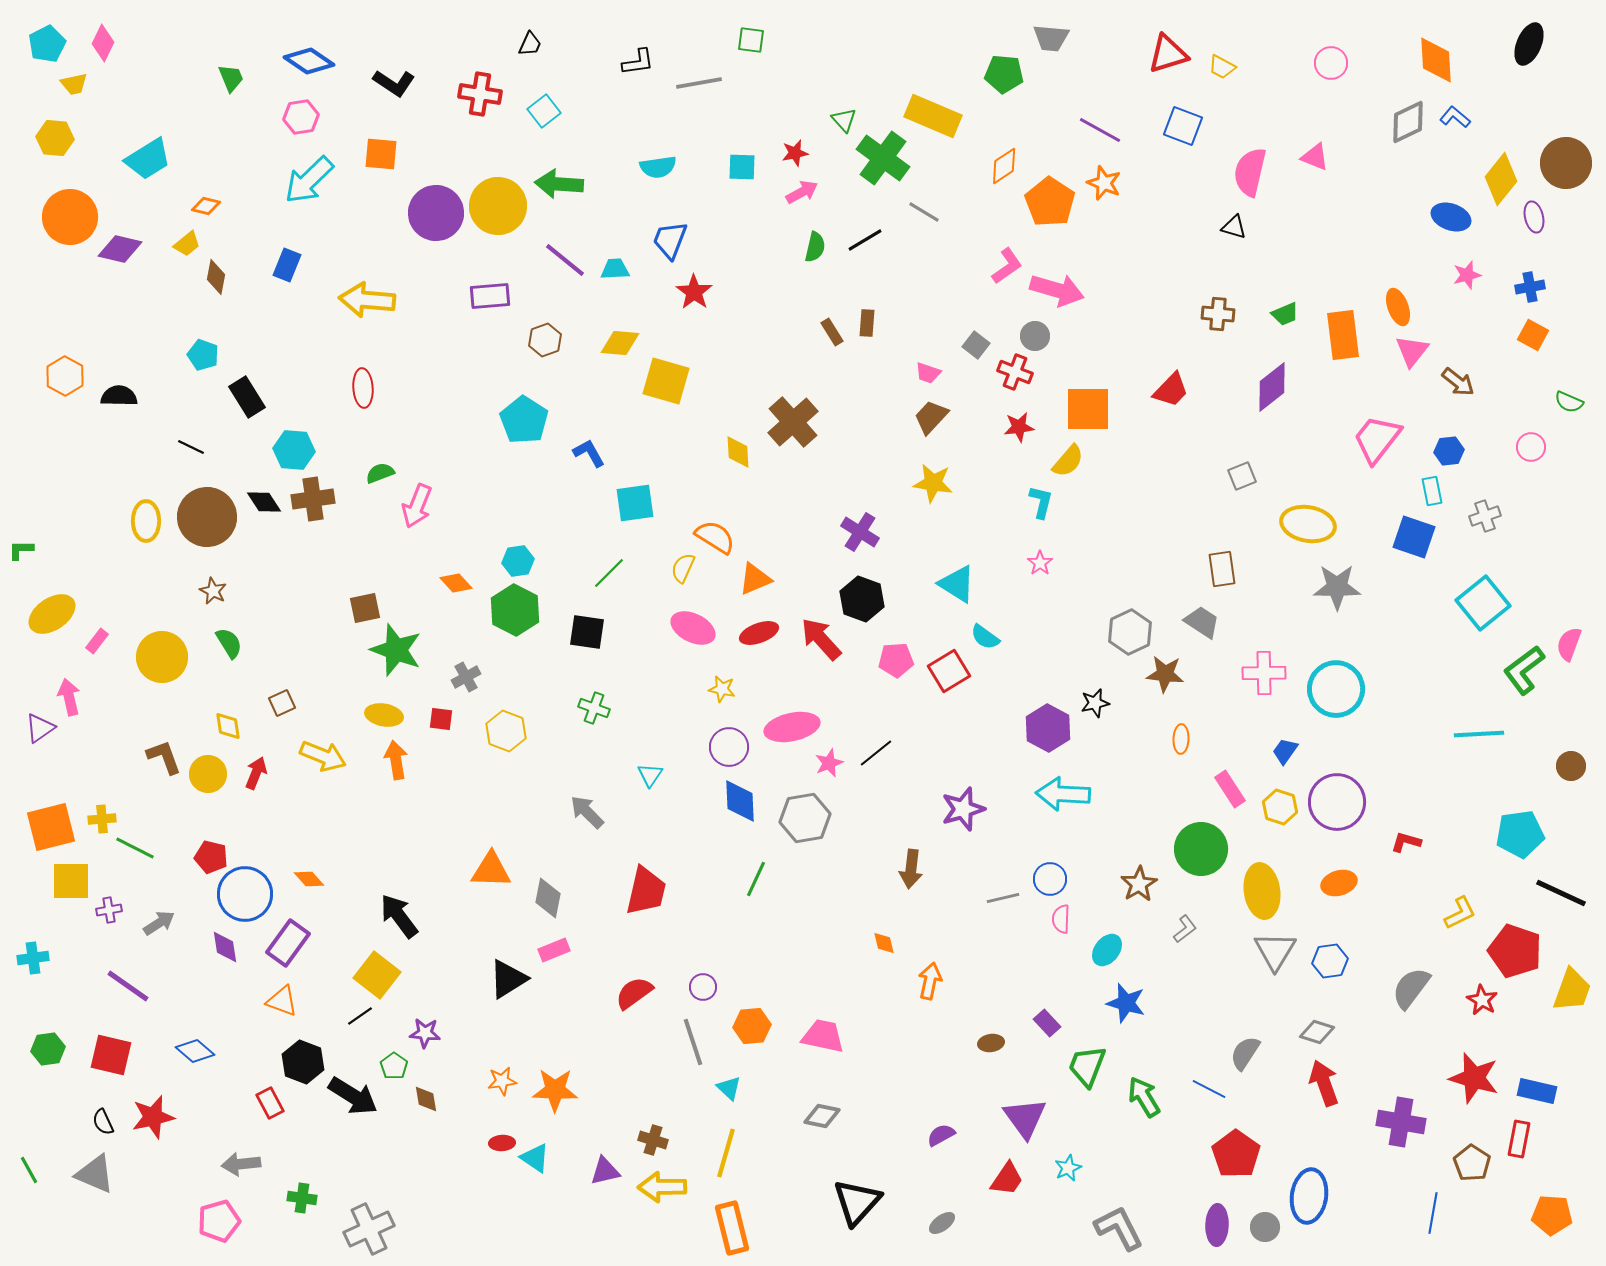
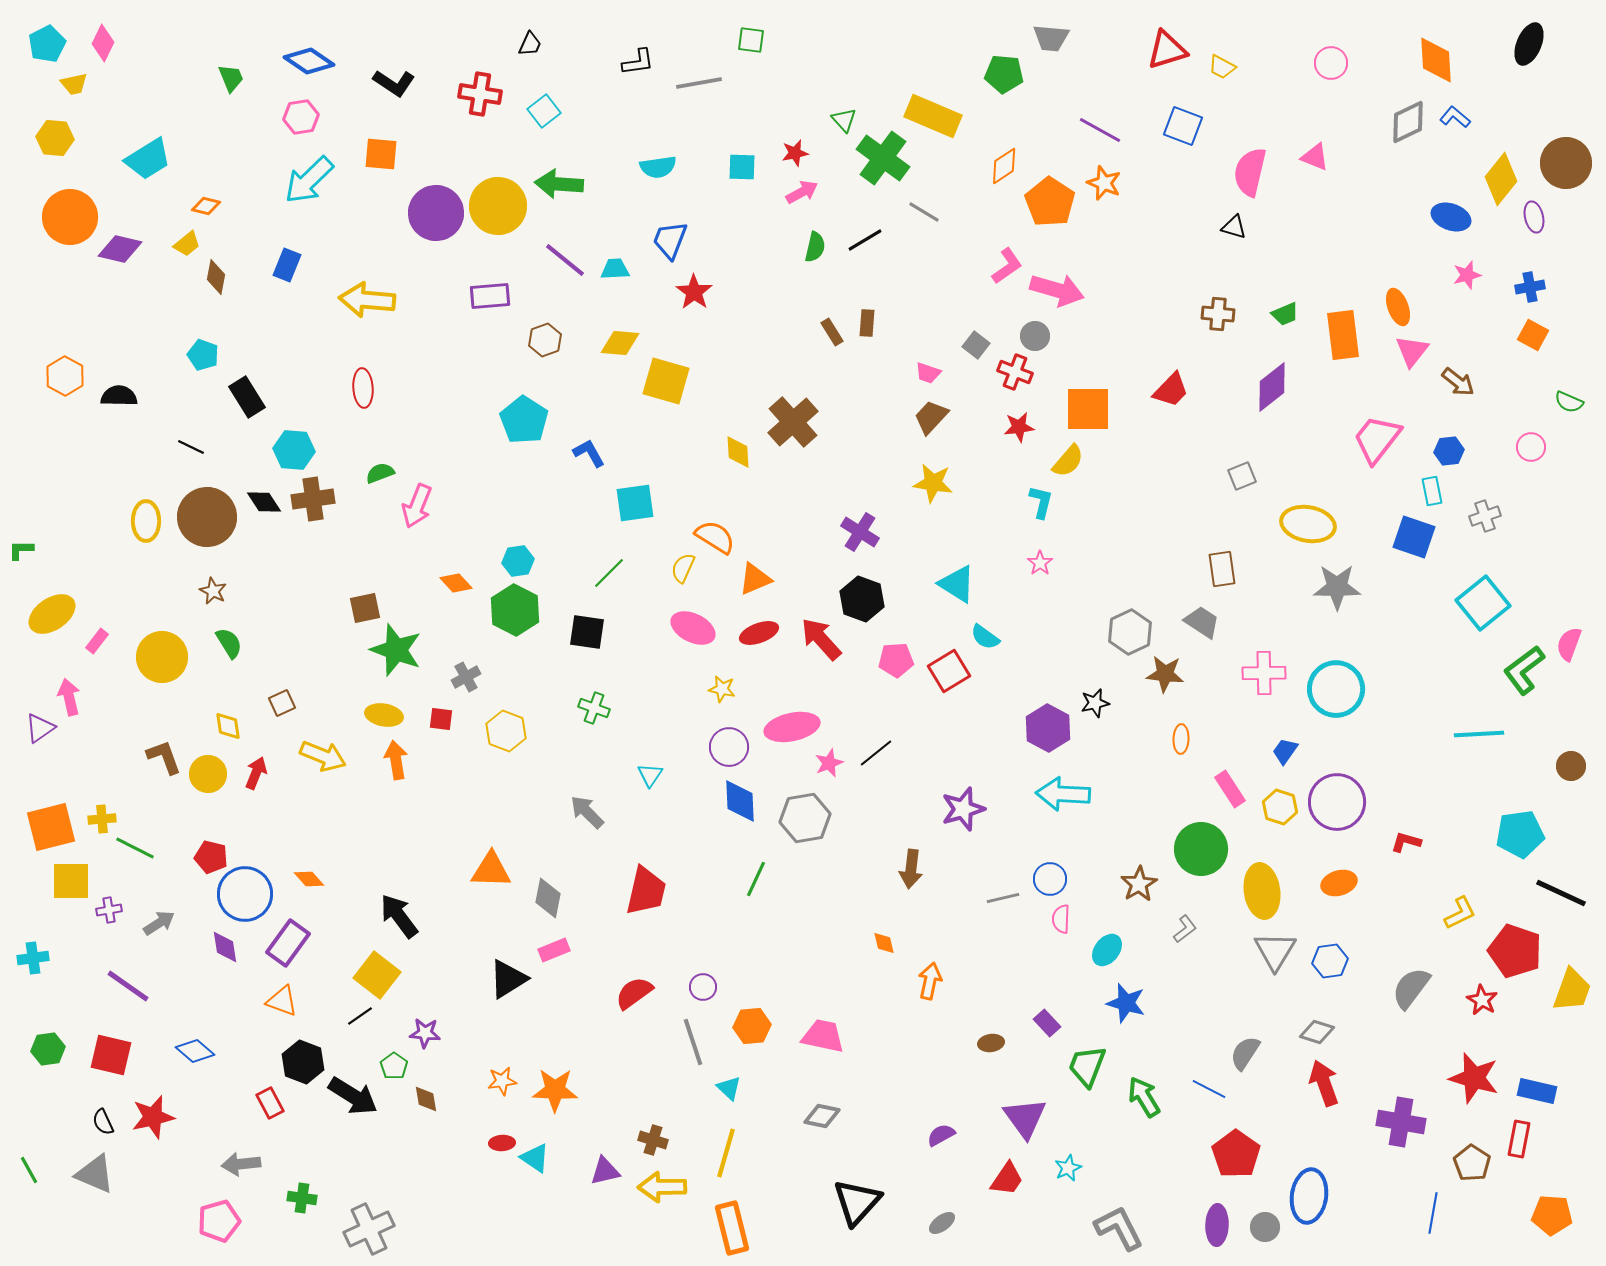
red triangle at (1168, 54): moved 1 px left, 4 px up
